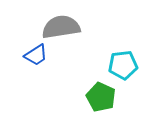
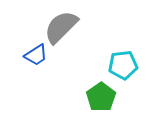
gray semicircle: rotated 36 degrees counterclockwise
green pentagon: rotated 12 degrees clockwise
